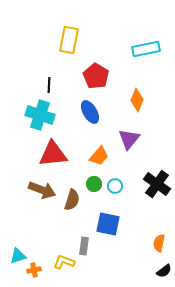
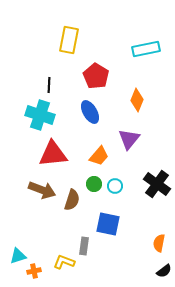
orange cross: moved 1 px down
